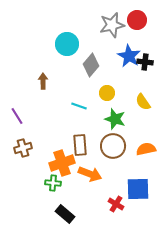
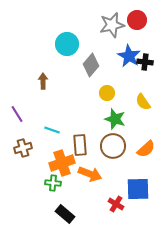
cyan line: moved 27 px left, 24 px down
purple line: moved 2 px up
orange semicircle: rotated 150 degrees clockwise
